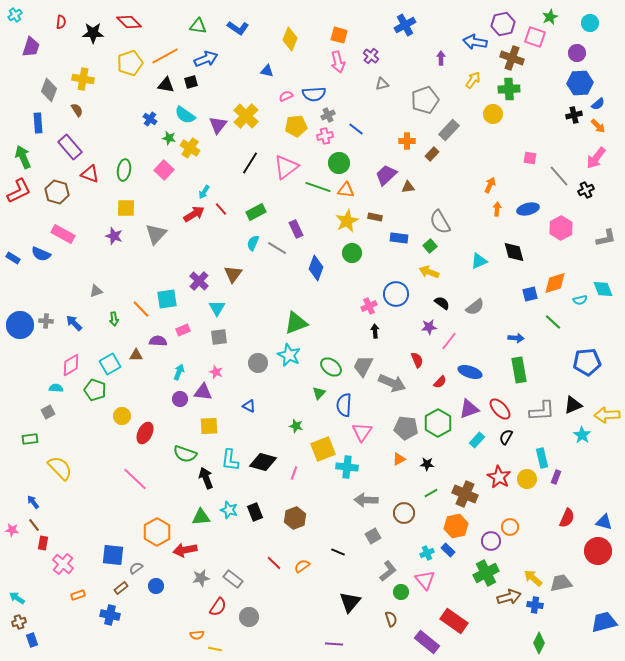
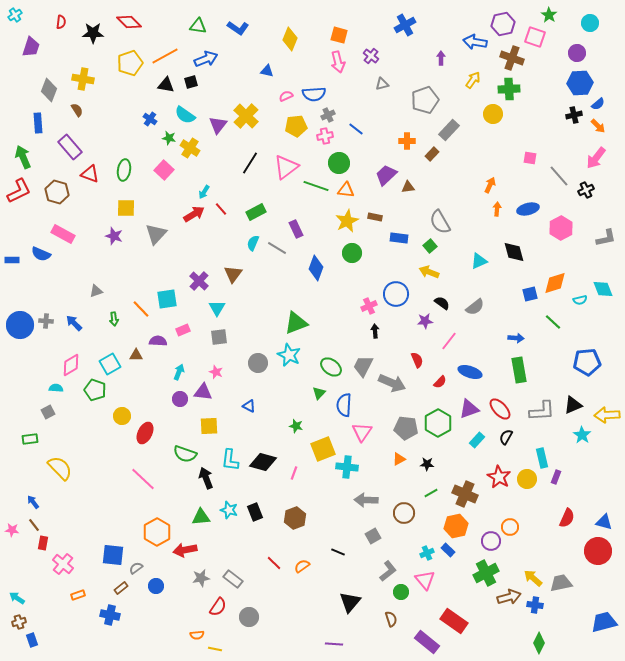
green star at (550, 17): moved 1 px left, 2 px up; rotated 14 degrees counterclockwise
green line at (318, 187): moved 2 px left, 1 px up
blue rectangle at (13, 258): moved 1 px left, 2 px down; rotated 32 degrees counterclockwise
purple star at (429, 327): moved 4 px left, 6 px up
pink line at (135, 479): moved 8 px right
